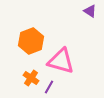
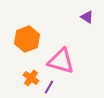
purple triangle: moved 3 px left, 6 px down
orange hexagon: moved 4 px left, 2 px up
